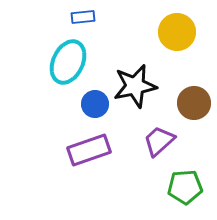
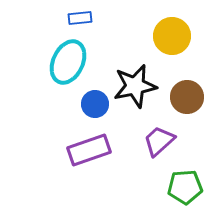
blue rectangle: moved 3 px left, 1 px down
yellow circle: moved 5 px left, 4 px down
brown circle: moved 7 px left, 6 px up
